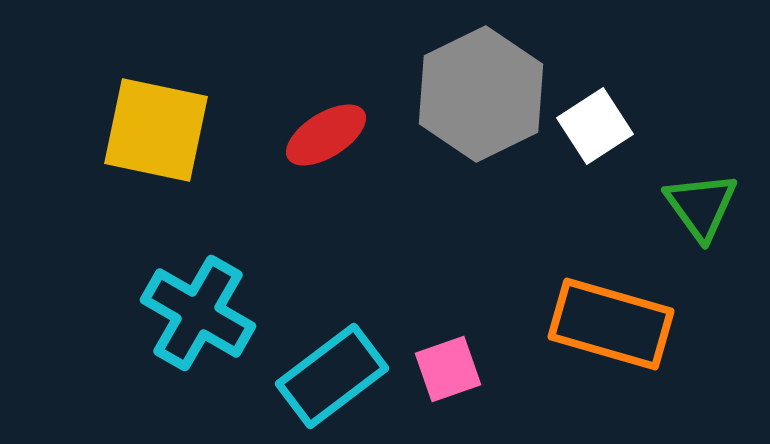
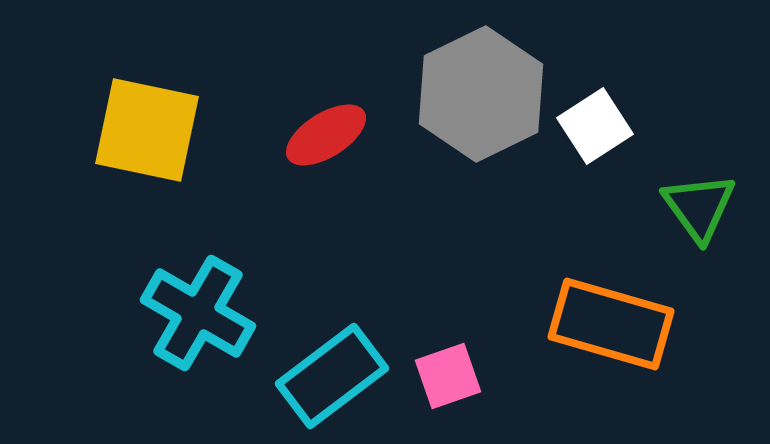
yellow square: moved 9 px left
green triangle: moved 2 px left, 1 px down
pink square: moved 7 px down
